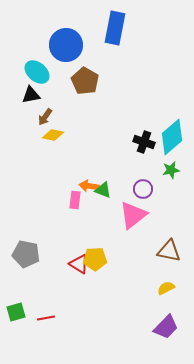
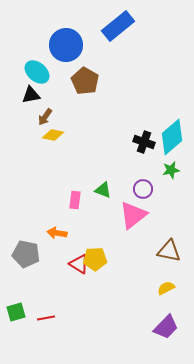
blue rectangle: moved 3 px right, 2 px up; rotated 40 degrees clockwise
orange arrow: moved 32 px left, 47 px down
